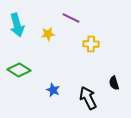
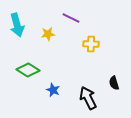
green diamond: moved 9 px right
